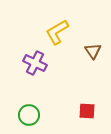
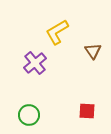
purple cross: rotated 25 degrees clockwise
